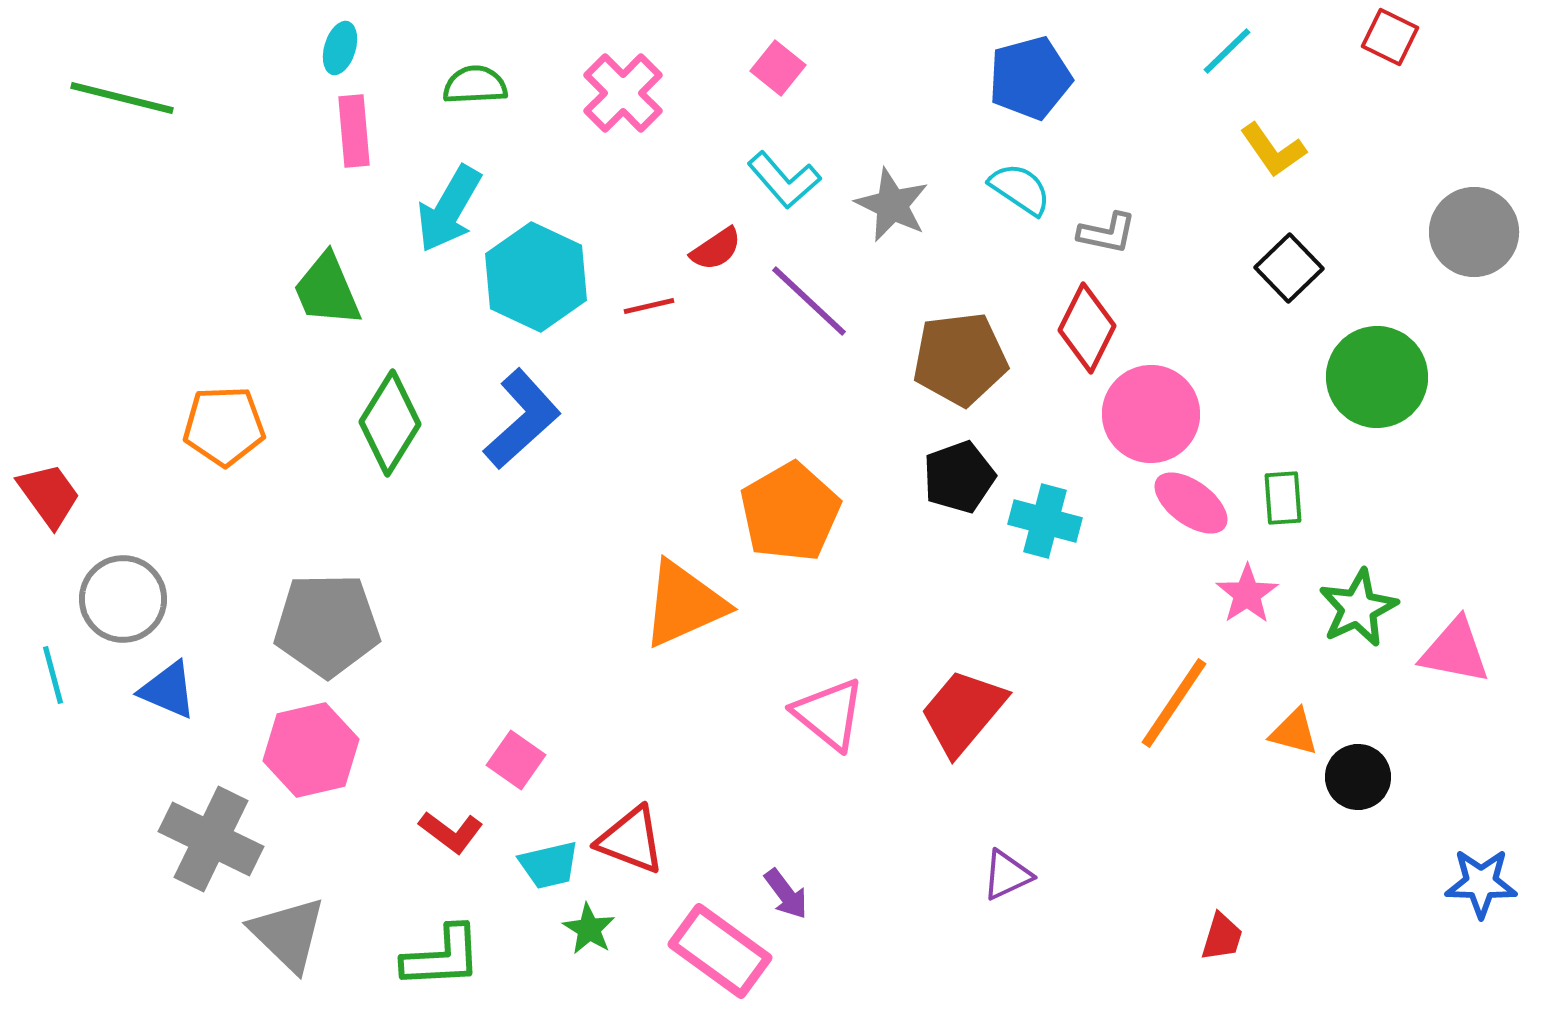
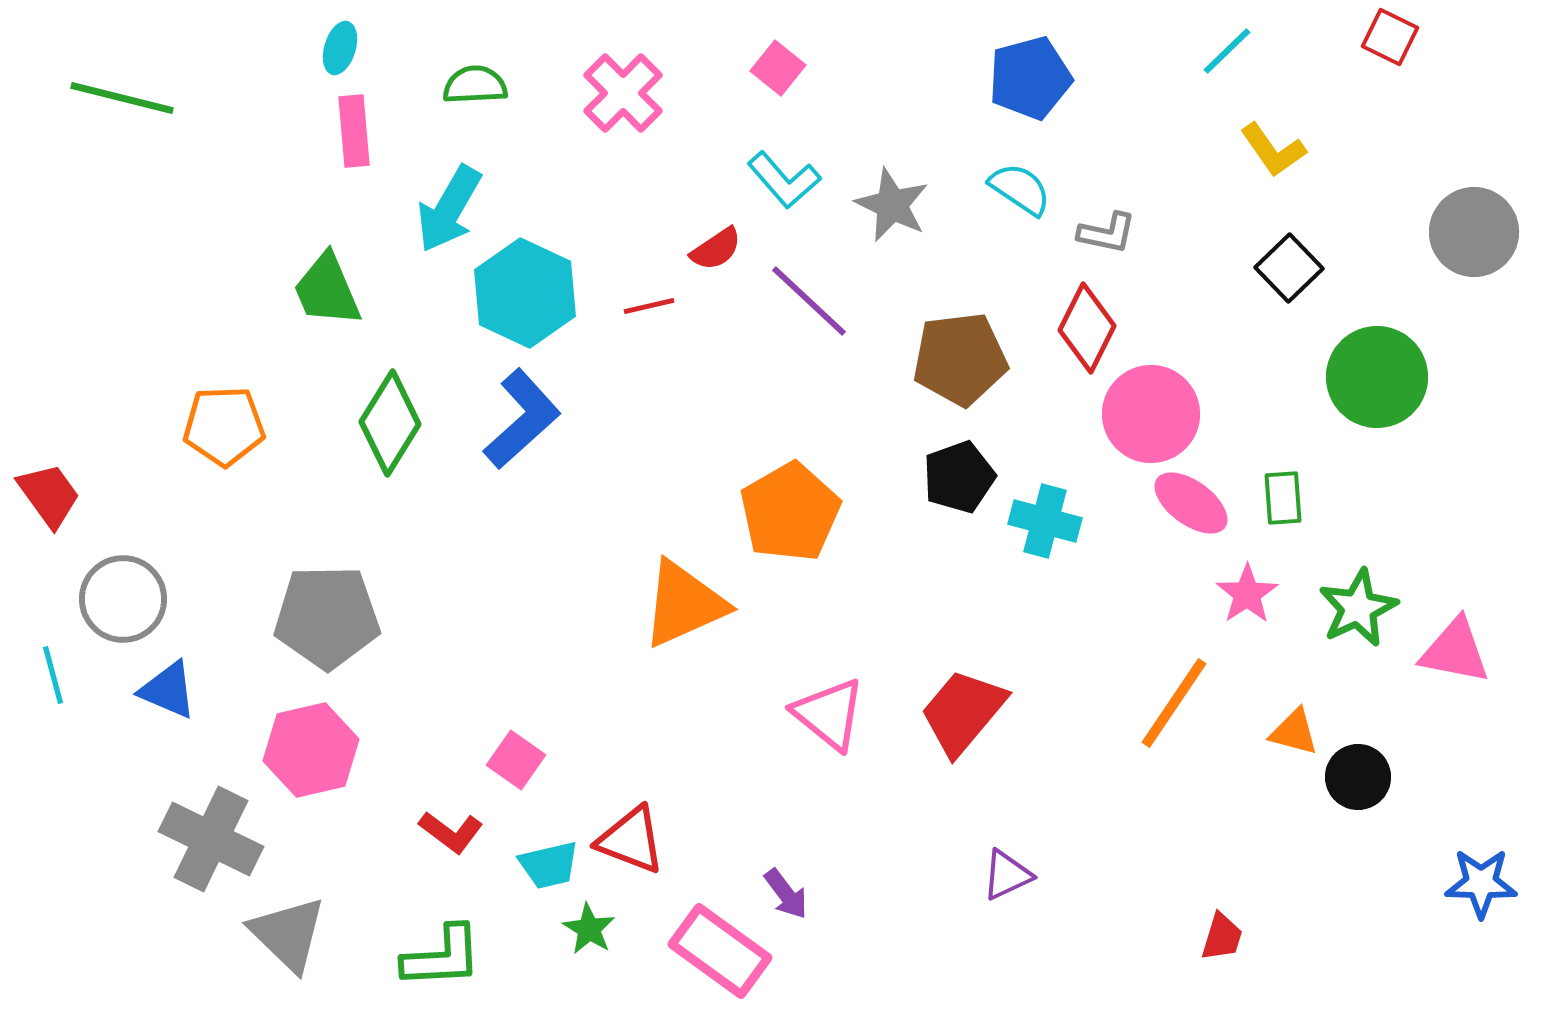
cyan hexagon at (536, 277): moved 11 px left, 16 px down
gray pentagon at (327, 625): moved 8 px up
